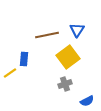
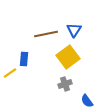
blue triangle: moved 3 px left
brown line: moved 1 px left, 1 px up
blue semicircle: rotated 80 degrees clockwise
